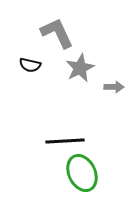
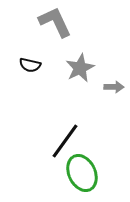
gray L-shape: moved 2 px left, 11 px up
black line: rotated 51 degrees counterclockwise
